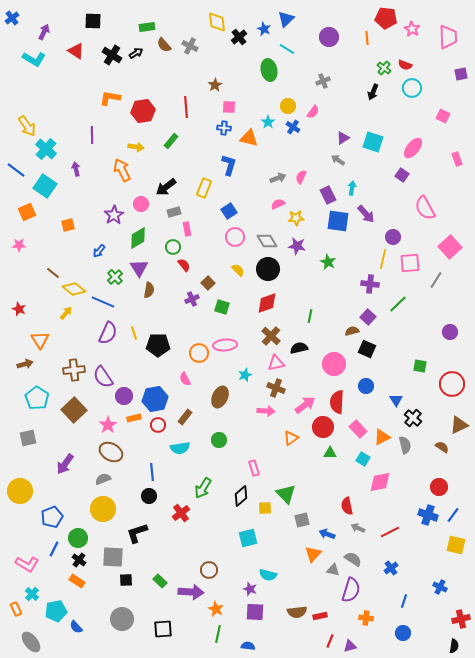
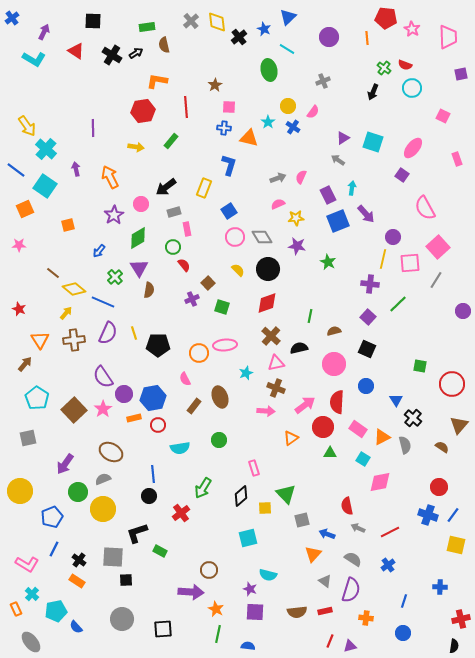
blue triangle at (286, 19): moved 2 px right, 2 px up
brown semicircle at (164, 45): rotated 28 degrees clockwise
gray cross at (190, 46): moved 1 px right, 25 px up; rotated 21 degrees clockwise
orange L-shape at (110, 98): moved 47 px right, 17 px up
purple line at (92, 135): moved 1 px right, 7 px up
orange arrow at (122, 170): moved 12 px left, 7 px down
orange square at (27, 212): moved 2 px left, 3 px up
blue square at (338, 221): rotated 30 degrees counterclockwise
gray diamond at (267, 241): moved 5 px left, 4 px up
pink square at (450, 247): moved 12 px left
brown semicircle at (352, 331): moved 18 px left
purple circle at (450, 332): moved 13 px right, 21 px up
brown arrow at (25, 364): rotated 35 degrees counterclockwise
brown cross at (74, 370): moved 30 px up
cyan star at (245, 375): moved 1 px right, 2 px up
purple circle at (124, 396): moved 2 px up
brown ellipse at (220, 397): rotated 45 degrees counterclockwise
blue hexagon at (155, 399): moved 2 px left, 1 px up
brown rectangle at (185, 417): moved 9 px right, 11 px up
pink star at (108, 425): moved 5 px left, 16 px up
brown triangle at (459, 425): rotated 24 degrees counterclockwise
pink rectangle at (358, 429): rotated 12 degrees counterclockwise
blue line at (152, 472): moved 1 px right, 2 px down
green circle at (78, 538): moved 46 px up
blue cross at (391, 568): moved 3 px left, 3 px up
gray triangle at (333, 570): moved 8 px left, 11 px down; rotated 24 degrees clockwise
green rectangle at (160, 581): moved 30 px up; rotated 16 degrees counterclockwise
blue cross at (440, 587): rotated 24 degrees counterclockwise
red rectangle at (320, 616): moved 5 px right, 5 px up
